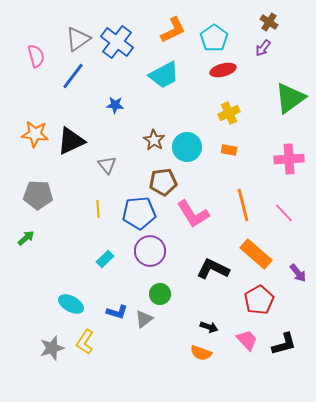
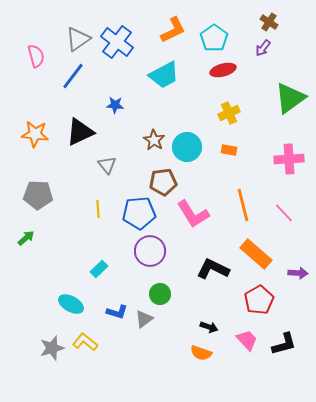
black triangle at (71, 141): moved 9 px right, 9 px up
cyan rectangle at (105, 259): moved 6 px left, 10 px down
purple arrow at (298, 273): rotated 48 degrees counterclockwise
yellow L-shape at (85, 342): rotated 95 degrees clockwise
